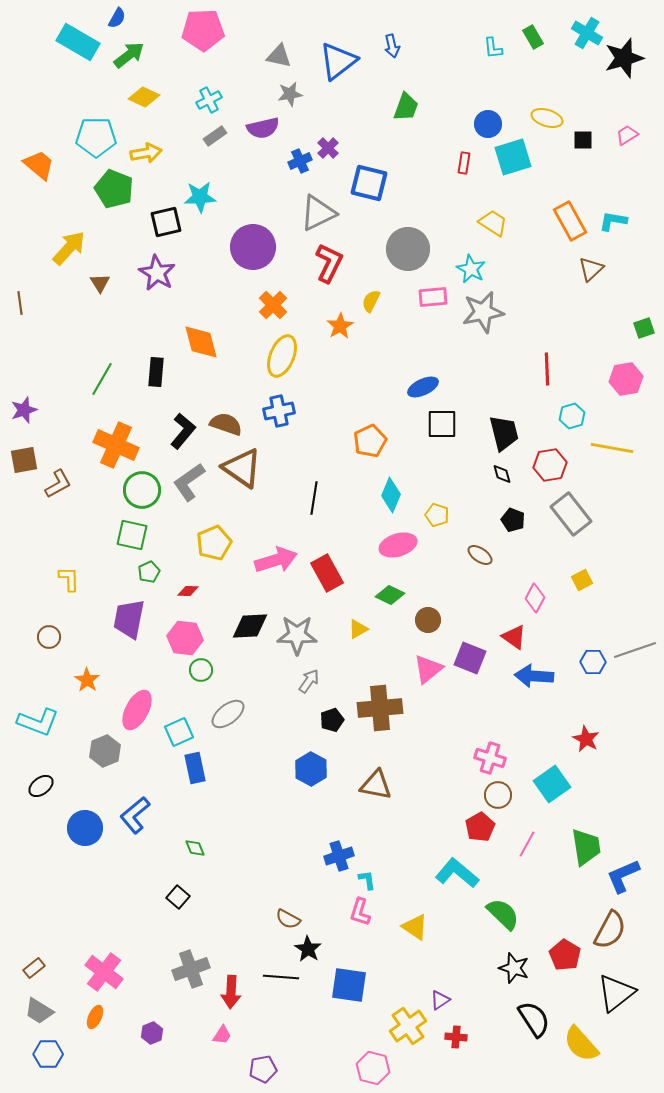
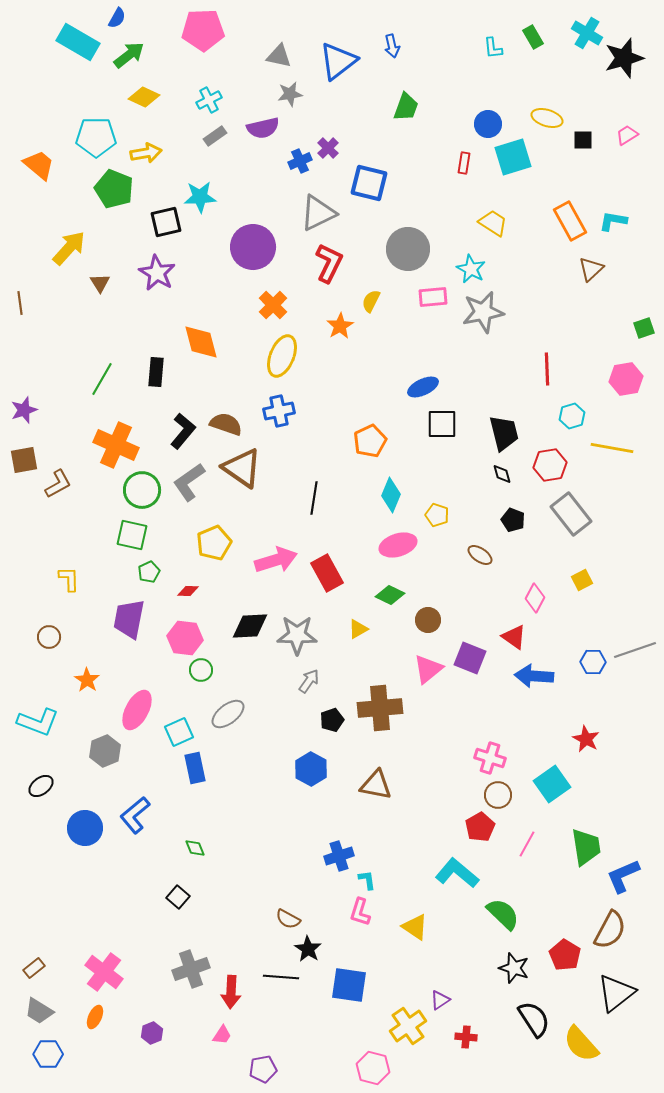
red cross at (456, 1037): moved 10 px right
